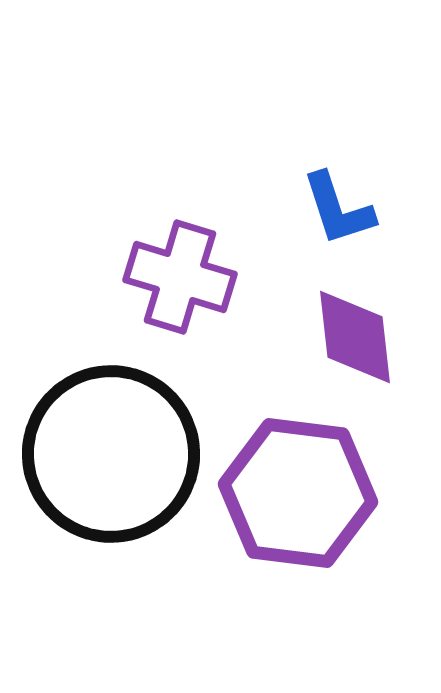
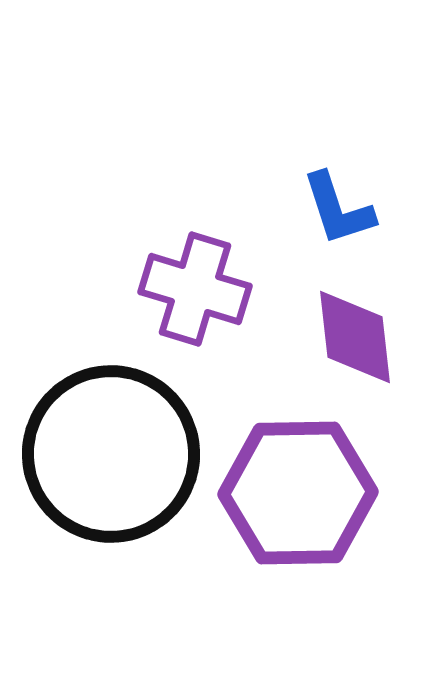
purple cross: moved 15 px right, 12 px down
purple hexagon: rotated 8 degrees counterclockwise
